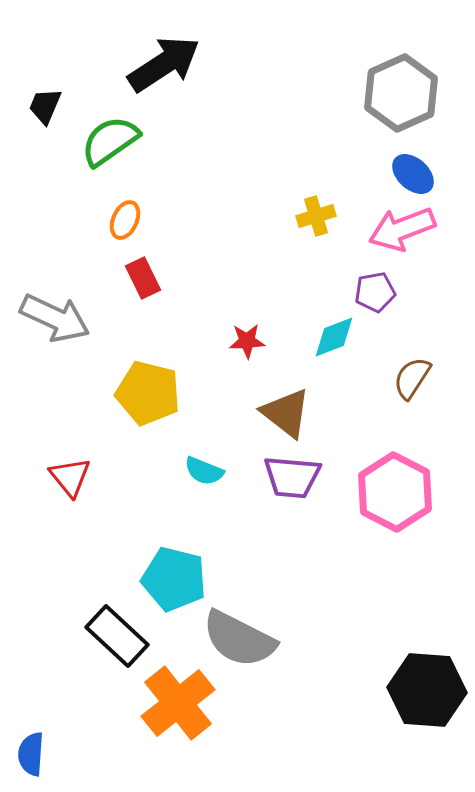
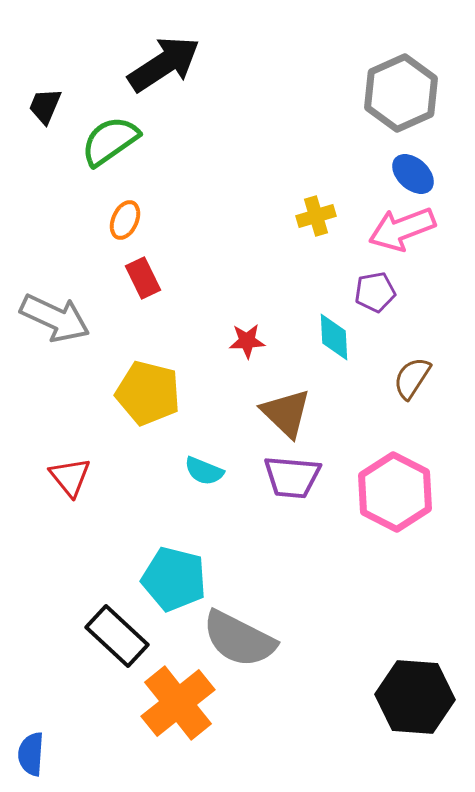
cyan diamond: rotated 72 degrees counterclockwise
brown triangle: rotated 6 degrees clockwise
black hexagon: moved 12 px left, 7 px down
